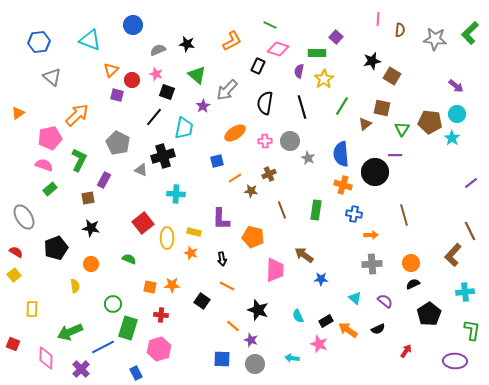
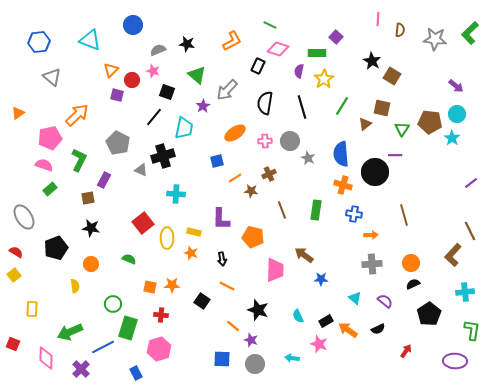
black star at (372, 61): rotated 30 degrees counterclockwise
pink star at (156, 74): moved 3 px left, 3 px up
